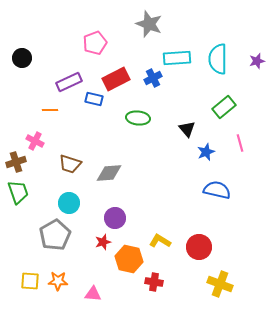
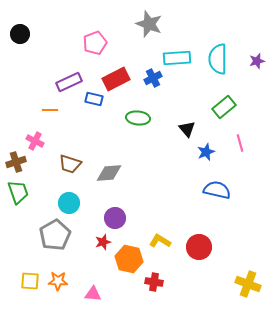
black circle: moved 2 px left, 24 px up
yellow cross: moved 28 px right
